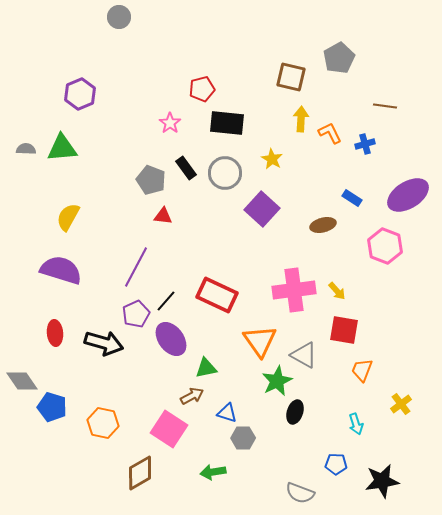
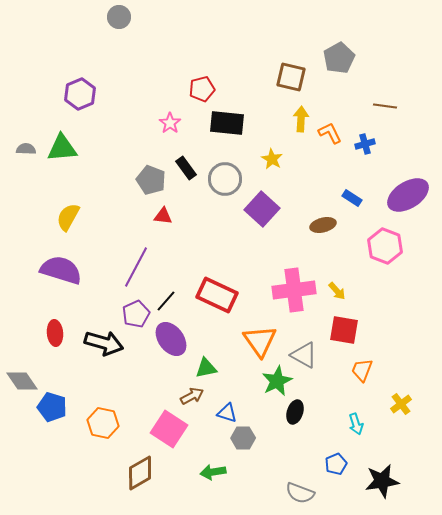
gray circle at (225, 173): moved 6 px down
blue pentagon at (336, 464): rotated 25 degrees counterclockwise
